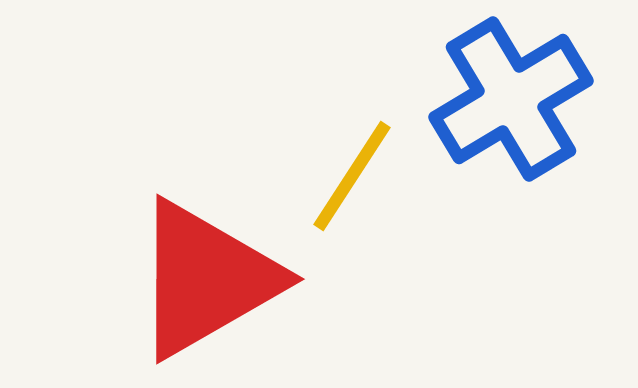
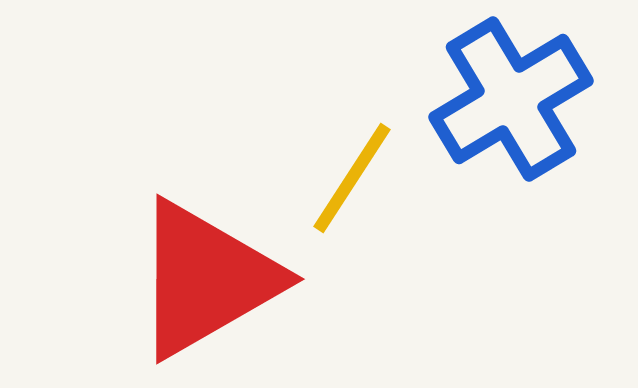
yellow line: moved 2 px down
